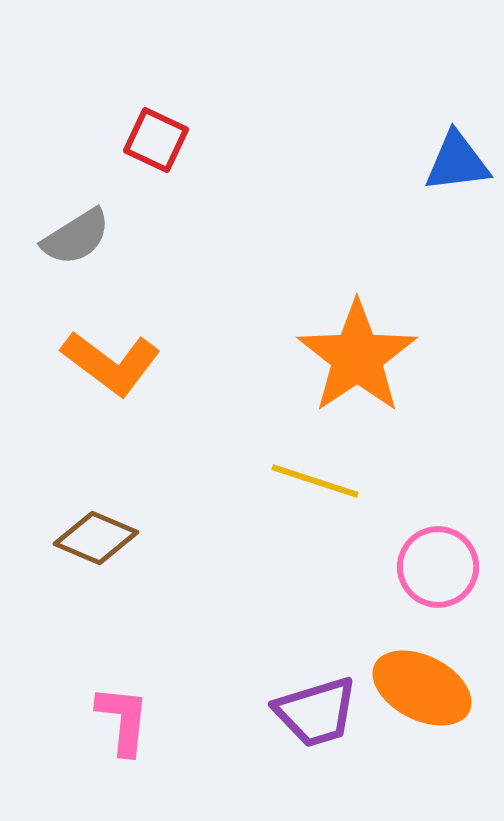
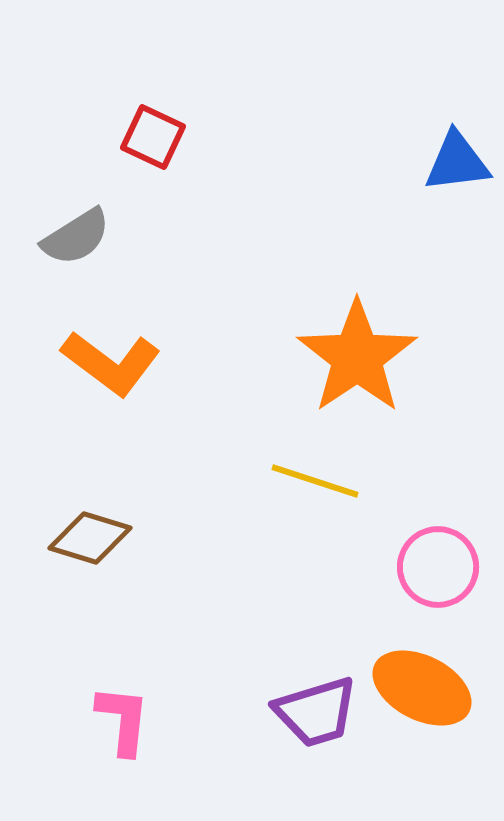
red square: moved 3 px left, 3 px up
brown diamond: moved 6 px left; rotated 6 degrees counterclockwise
